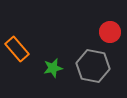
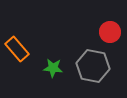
green star: rotated 18 degrees clockwise
